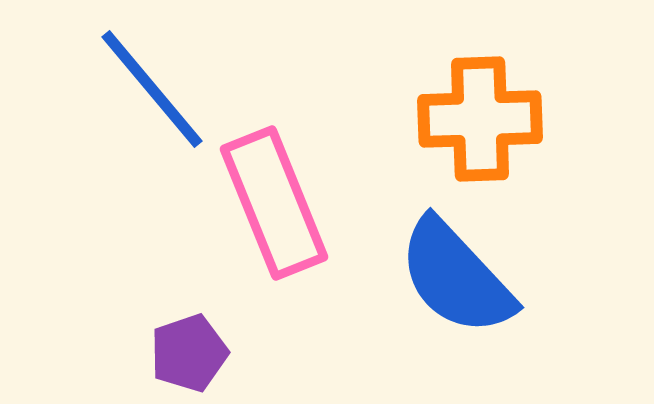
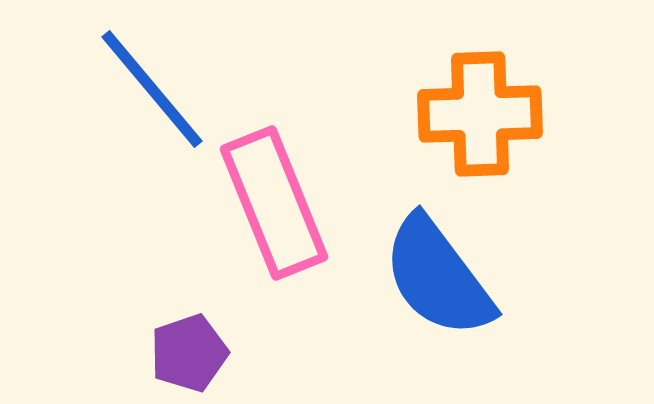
orange cross: moved 5 px up
blue semicircle: moved 18 px left; rotated 6 degrees clockwise
